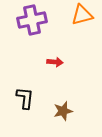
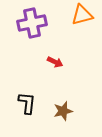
purple cross: moved 3 px down
red arrow: rotated 21 degrees clockwise
black L-shape: moved 2 px right, 5 px down
